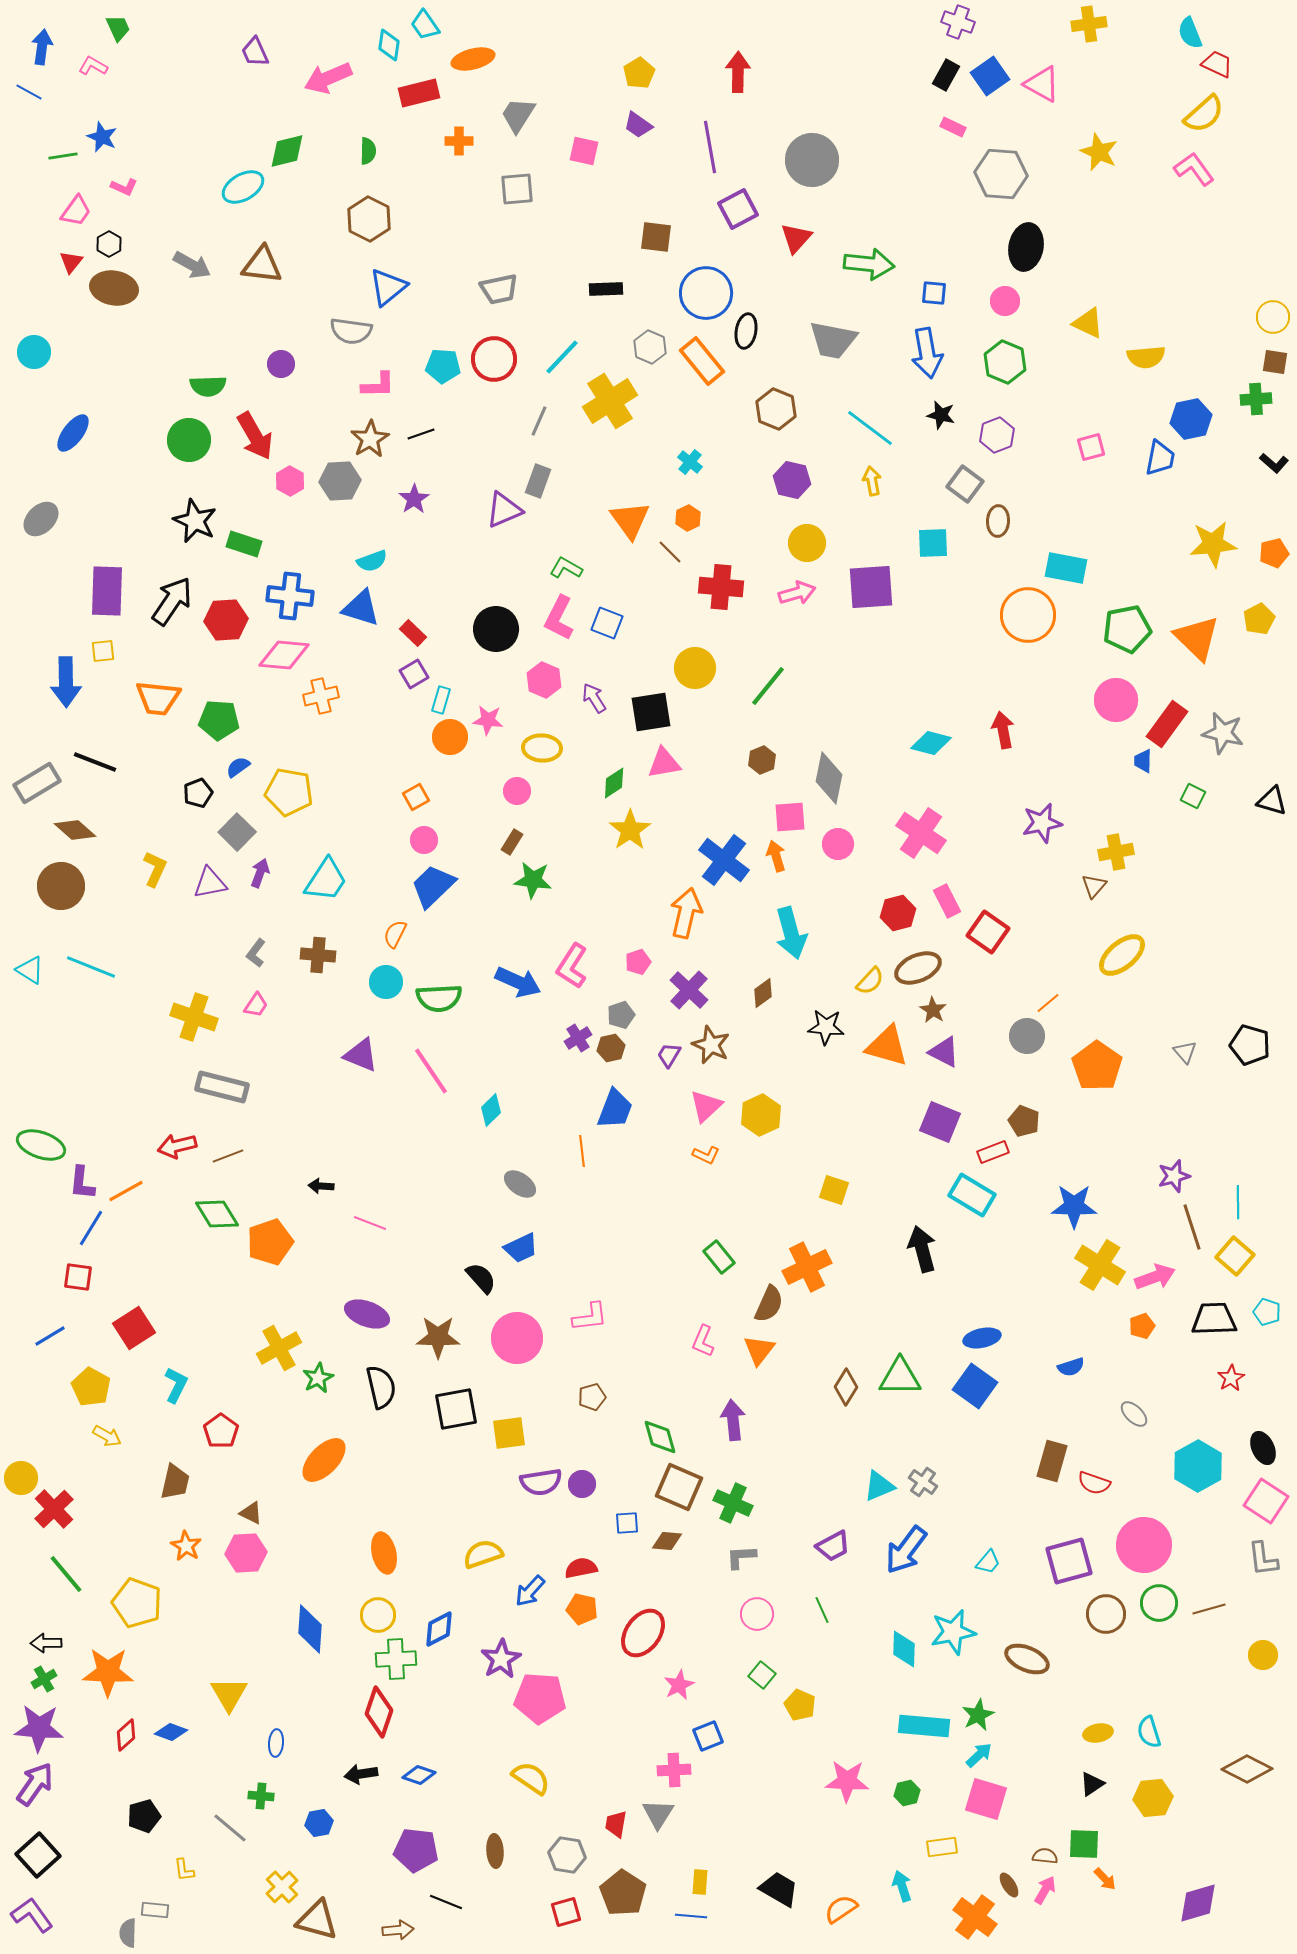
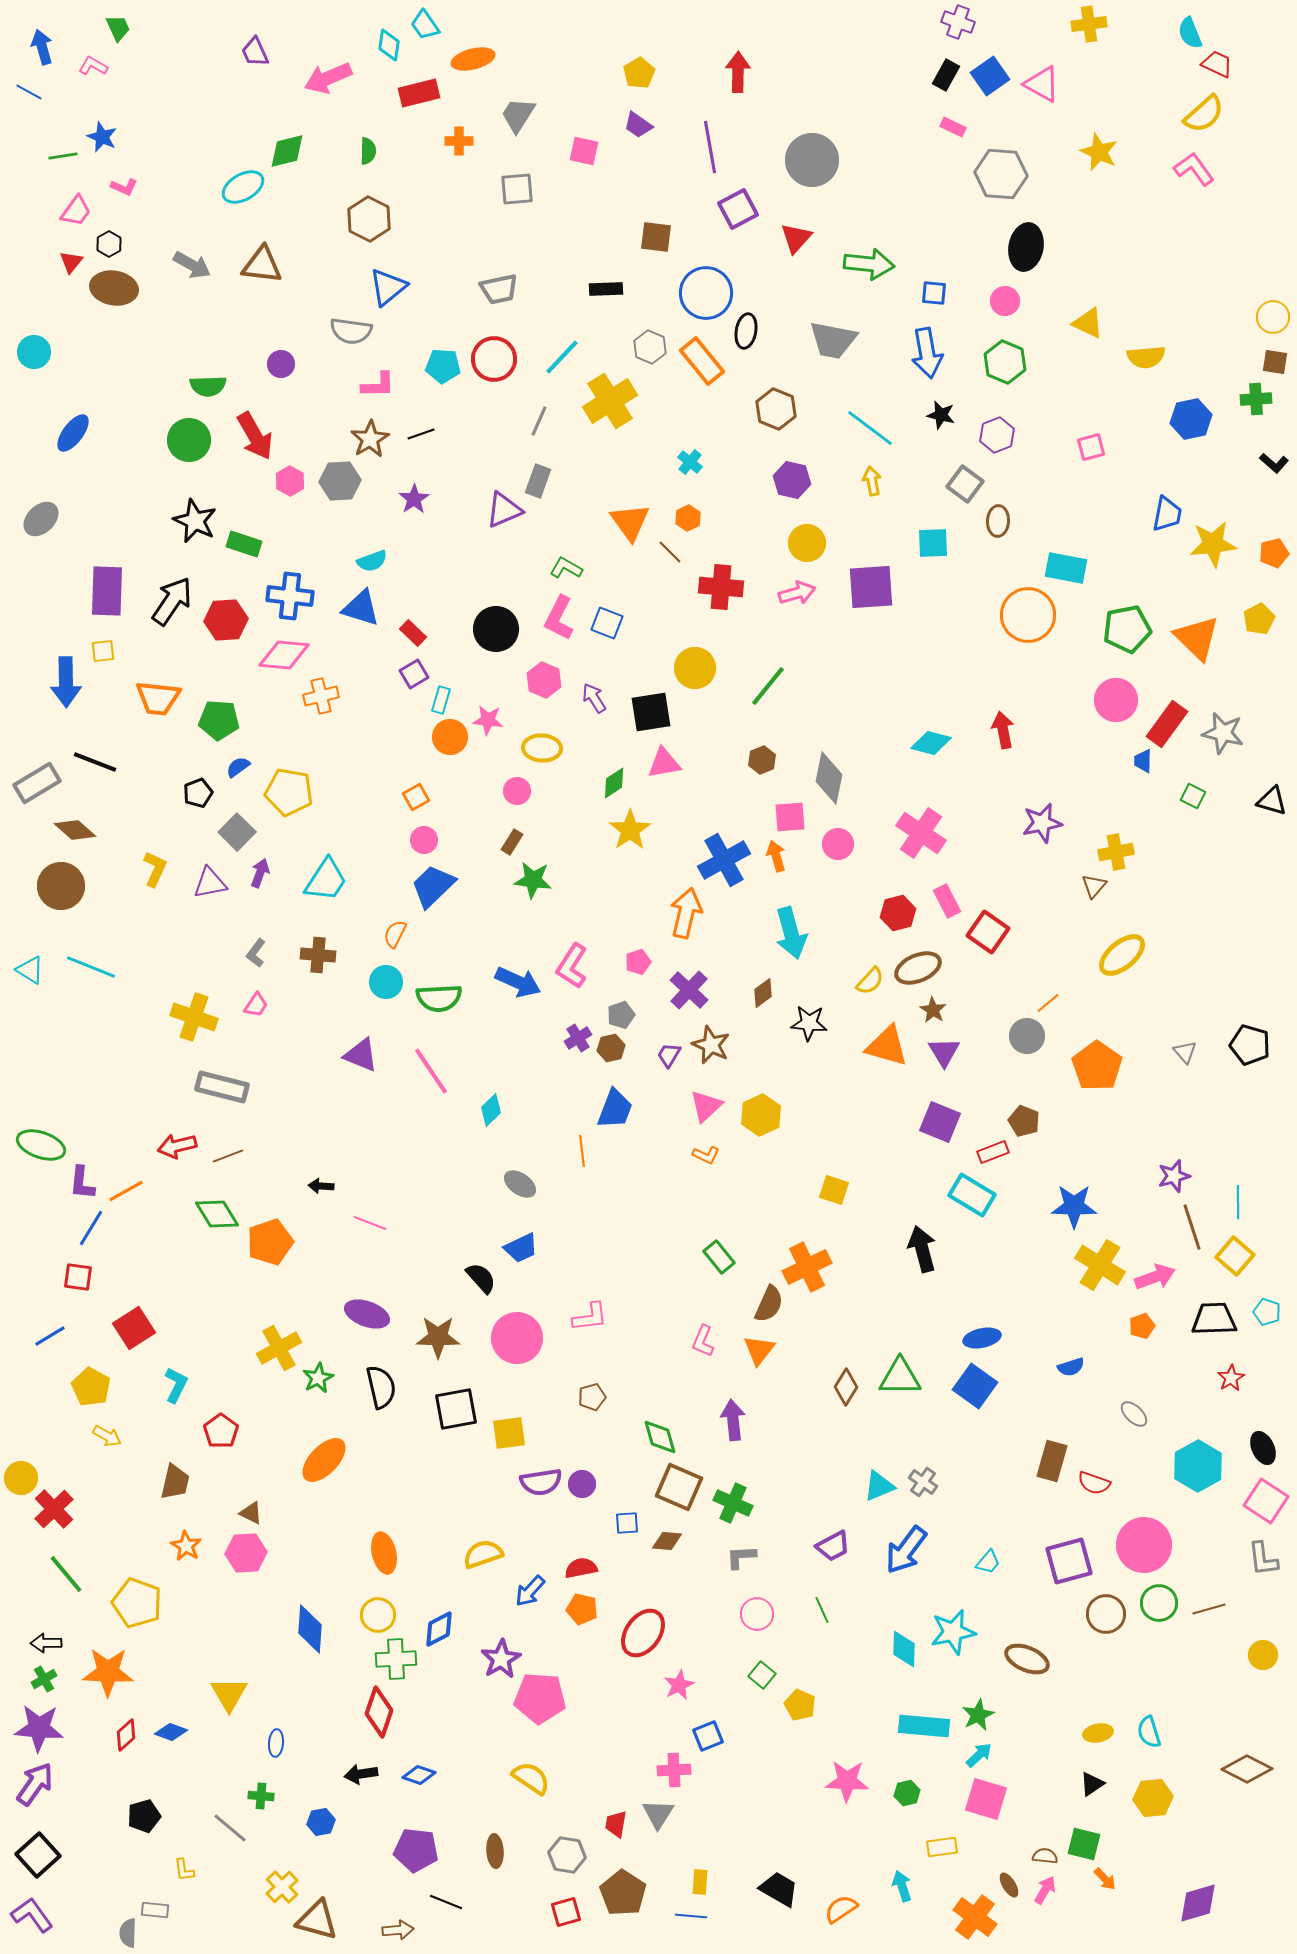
blue arrow at (42, 47): rotated 24 degrees counterclockwise
blue trapezoid at (1160, 458): moved 7 px right, 56 px down
orange triangle at (630, 520): moved 2 px down
blue cross at (724, 860): rotated 24 degrees clockwise
black star at (826, 1027): moved 17 px left, 4 px up
purple triangle at (944, 1052): rotated 32 degrees clockwise
blue hexagon at (319, 1823): moved 2 px right, 1 px up
green square at (1084, 1844): rotated 12 degrees clockwise
